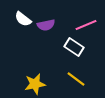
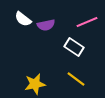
pink line: moved 1 px right, 3 px up
